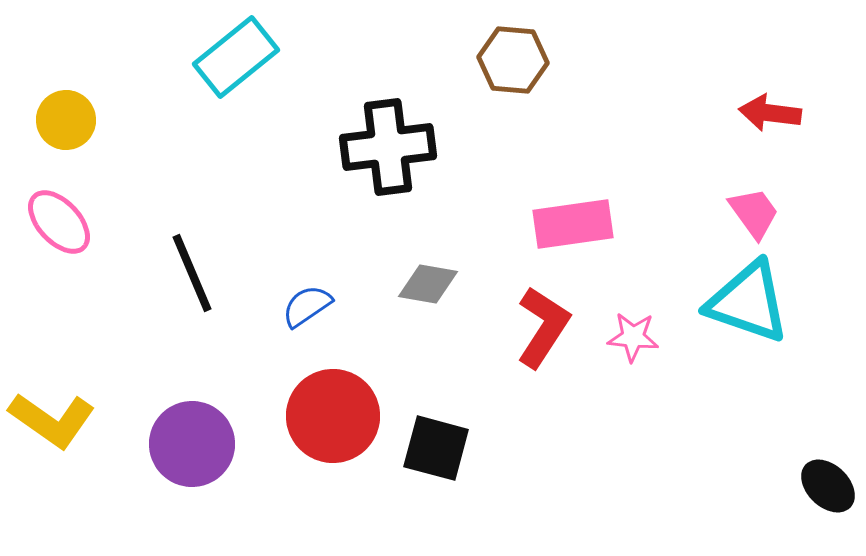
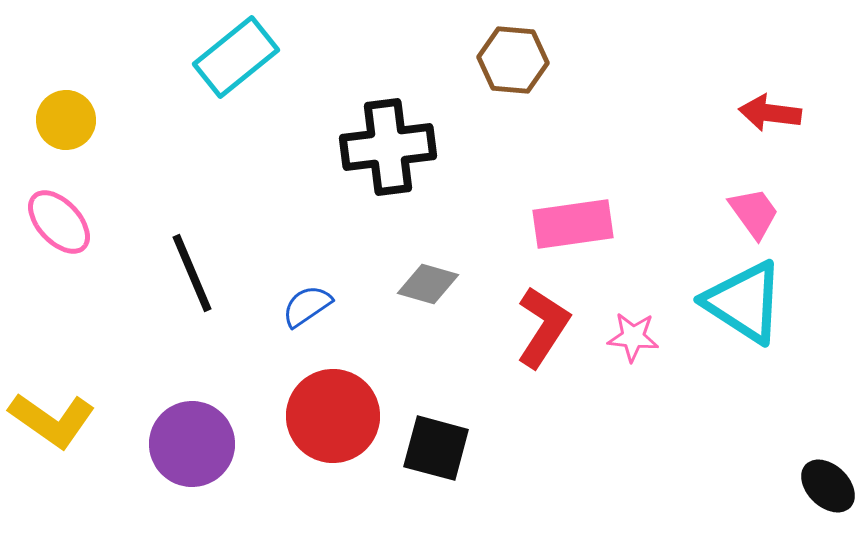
gray diamond: rotated 6 degrees clockwise
cyan triangle: moved 4 px left; rotated 14 degrees clockwise
